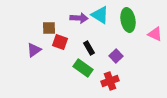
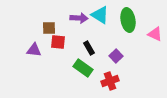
red square: moved 2 px left; rotated 14 degrees counterclockwise
purple triangle: rotated 42 degrees clockwise
